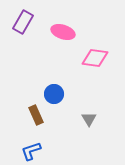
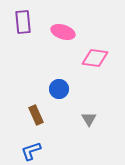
purple rectangle: rotated 35 degrees counterclockwise
blue circle: moved 5 px right, 5 px up
